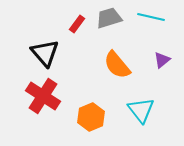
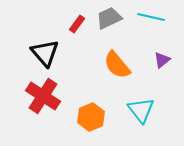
gray trapezoid: rotated 8 degrees counterclockwise
